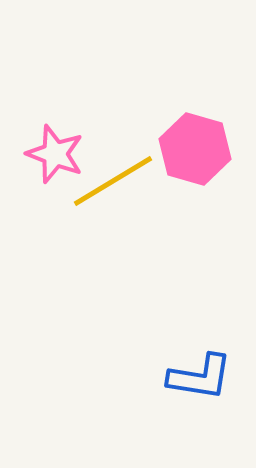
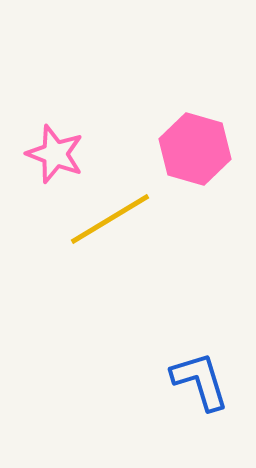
yellow line: moved 3 px left, 38 px down
blue L-shape: moved 4 px down; rotated 116 degrees counterclockwise
